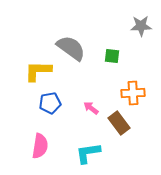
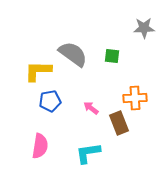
gray star: moved 3 px right, 2 px down
gray semicircle: moved 2 px right, 6 px down
orange cross: moved 2 px right, 5 px down
blue pentagon: moved 2 px up
brown rectangle: rotated 15 degrees clockwise
